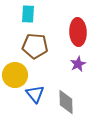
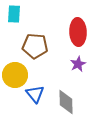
cyan rectangle: moved 14 px left
